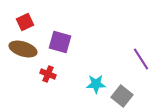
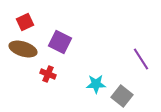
purple square: rotated 10 degrees clockwise
